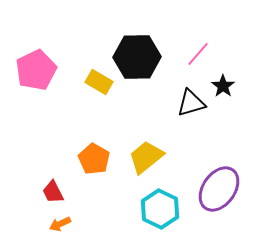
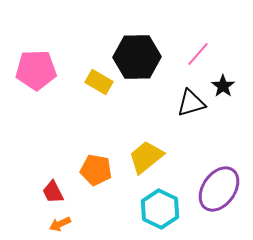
pink pentagon: rotated 24 degrees clockwise
orange pentagon: moved 2 px right, 11 px down; rotated 20 degrees counterclockwise
